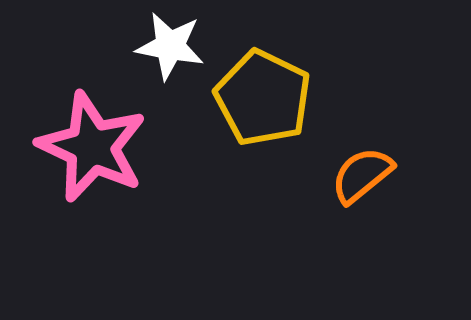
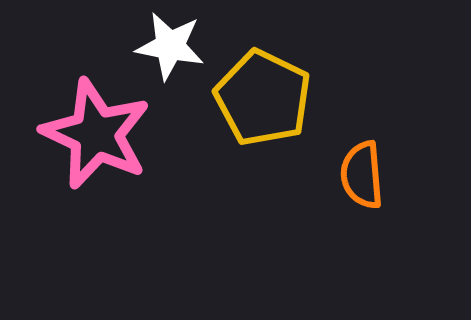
pink star: moved 4 px right, 13 px up
orange semicircle: rotated 56 degrees counterclockwise
